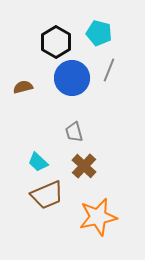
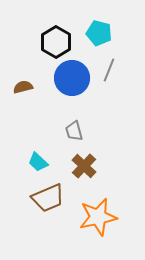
gray trapezoid: moved 1 px up
brown trapezoid: moved 1 px right, 3 px down
